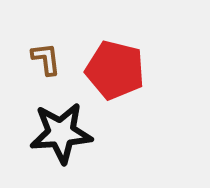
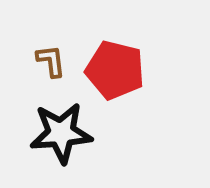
brown L-shape: moved 5 px right, 2 px down
